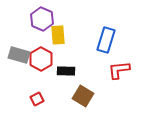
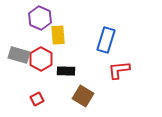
purple hexagon: moved 2 px left, 1 px up
